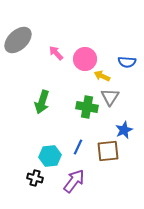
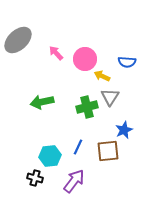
green arrow: rotated 60 degrees clockwise
green cross: rotated 25 degrees counterclockwise
